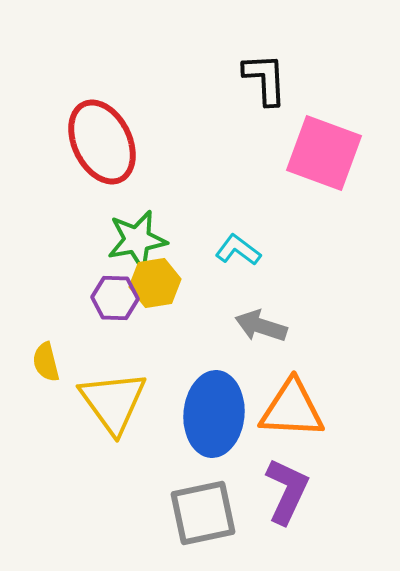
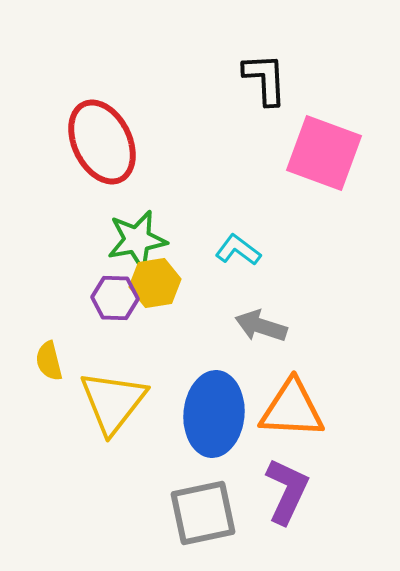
yellow semicircle: moved 3 px right, 1 px up
yellow triangle: rotated 14 degrees clockwise
